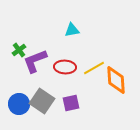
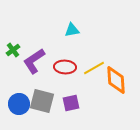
green cross: moved 6 px left
purple L-shape: moved 1 px left; rotated 12 degrees counterclockwise
gray square: rotated 20 degrees counterclockwise
